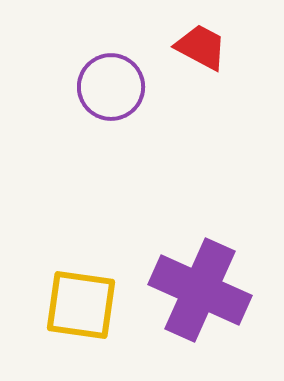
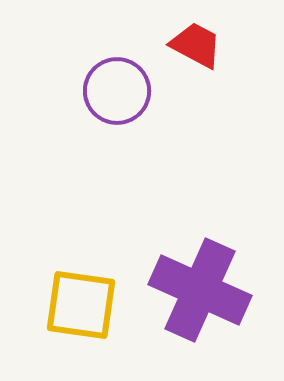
red trapezoid: moved 5 px left, 2 px up
purple circle: moved 6 px right, 4 px down
